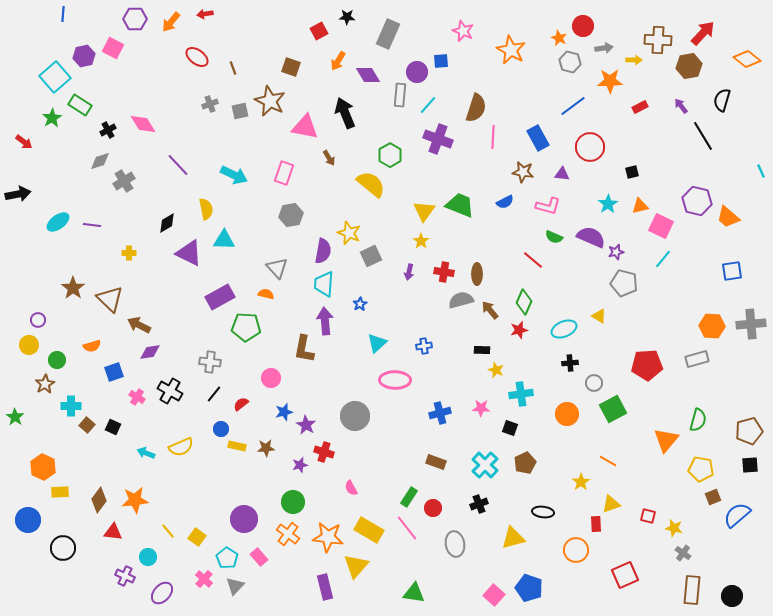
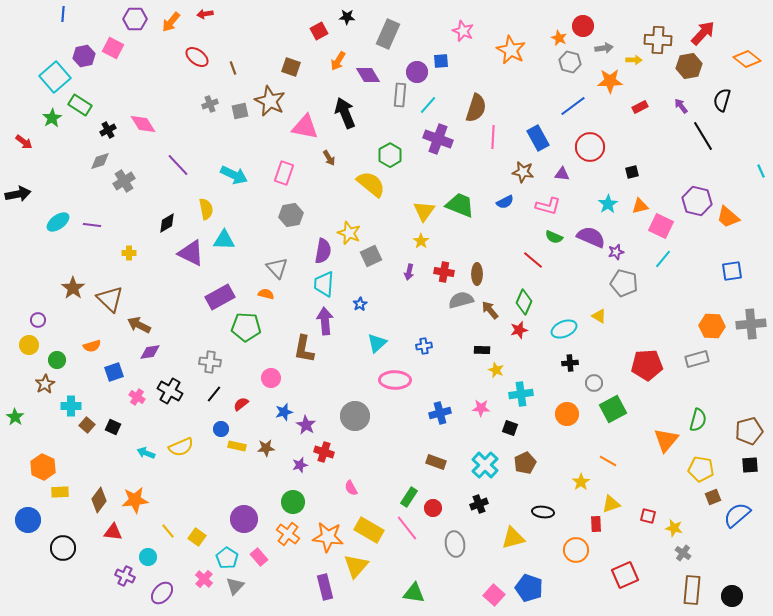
purple triangle at (189, 253): moved 2 px right
